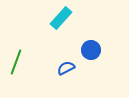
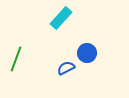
blue circle: moved 4 px left, 3 px down
green line: moved 3 px up
